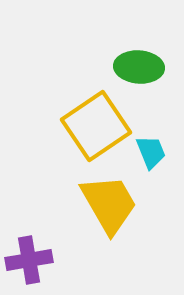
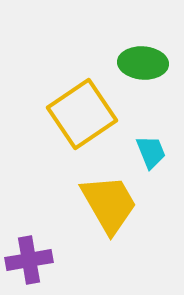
green ellipse: moved 4 px right, 4 px up
yellow square: moved 14 px left, 12 px up
